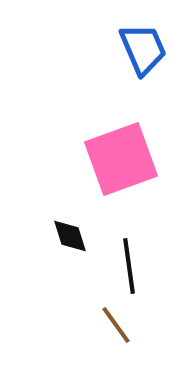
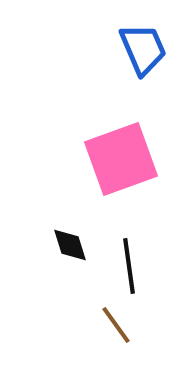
black diamond: moved 9 px down
